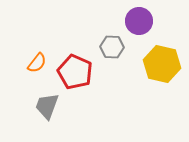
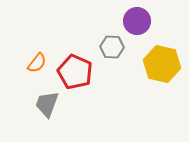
purple circle: moved 2 px left
gray trapezoid: moved 2 px up
